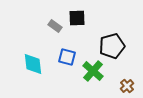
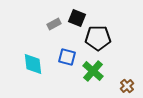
black square: rotated 24 degrees clockwise
gray rectangle: moved 1 px left, 2 px up; rotated 64 degrees counterclockwise
black pentagon: moved 14 px left, 8 px up; rotated 15 degrees clockwise
